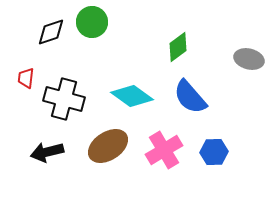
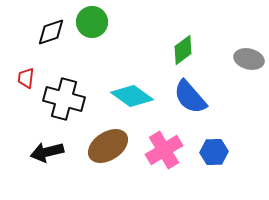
green diamond: moved 5 px right, 3 px down
